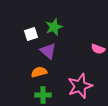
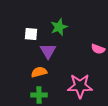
green star: moved 5 px right
white square: rotated 24 degrees clockwise
purple triangle: rotated 18 degrees clockwise
pink star: rotated 20 degrees clockwise
green cross: moved 4 px left
